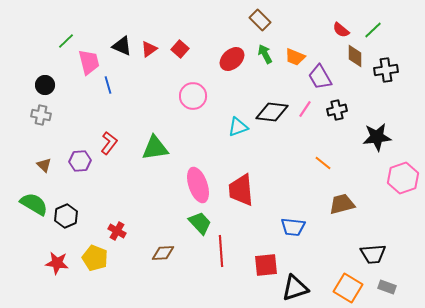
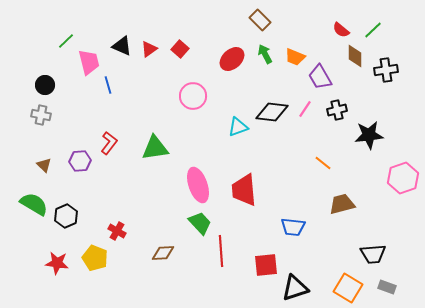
black star at (377, 137): moved 8 px left, 2 px up
red trapezoid at (241, 190): moved 3 px right
